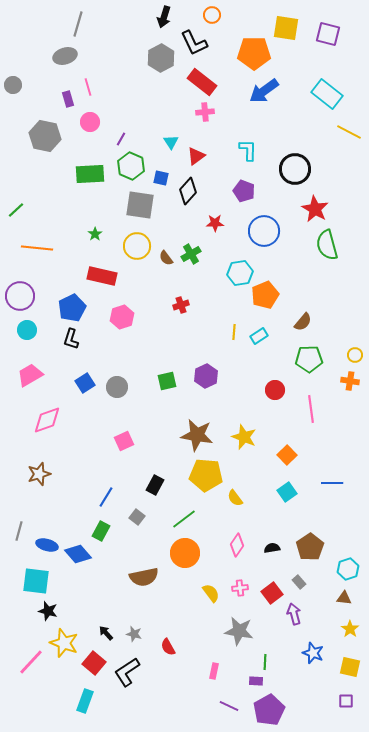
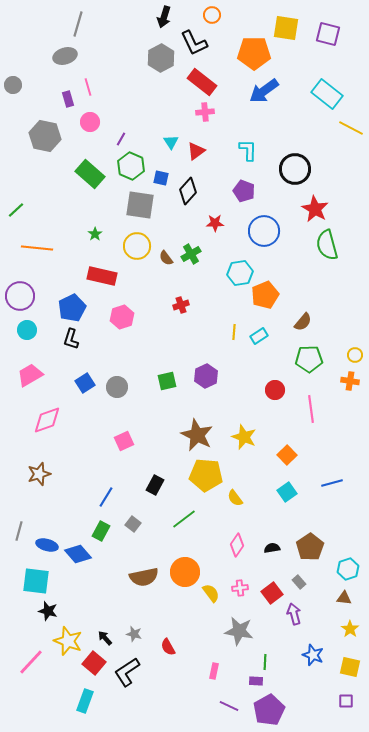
yellow line at (349, 132): moved 2 px right, 4 px up
red triangle at (196, 156): moved 5 px up
green rectangle at (90, 174): rotated 44 degrees clockwise
brown star at (197, 435): rotated 16 degrees clockwise
blue line at (332, 483): rotated 15 degrees counterclockwise
gray square at (137, 517): moved 4 px left, 7 px down
orange circle at (185, 553): moved 19 px down
black arrow at (106, 633): moved 1 px left, 5 px down
yellow star at (64, 643): moved 4 px right, 2 px up
blue star at (313, 653): moved 2 px down
